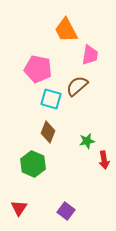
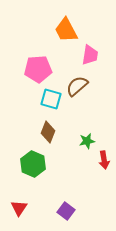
pink pentagon: rotated 16 degrees counterclockwise
